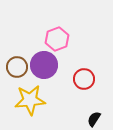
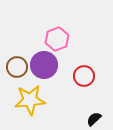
red circle: moved 3 px up
black semicircle: rotated 14 degrees clockwise
